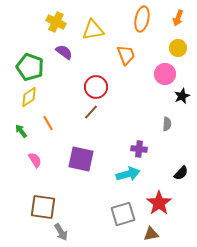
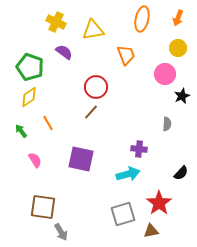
brown triangle: moved 3 px up
